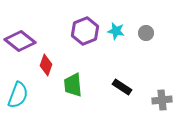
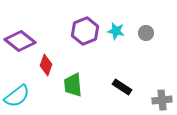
cyan semicircle: moved 1 px left, 1 px down; rotated 32 degrees clockwise
